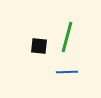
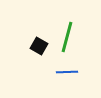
black square: rotated 24 degrees clockwise
